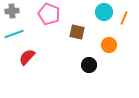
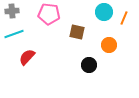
pink pentagon: rotated 15 degrees counterclockwise
